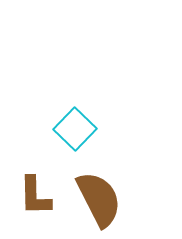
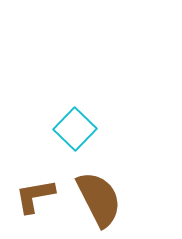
brown L-shape: rotated 81 degrees clockwise
